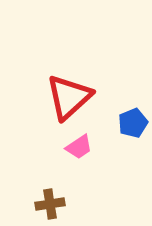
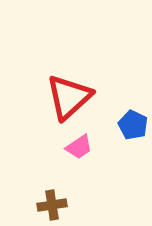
blue pentagon: moved 2 px down; rotated 24 degrees counterclockwise
brown cross: moved 2 px right, 1 px down
